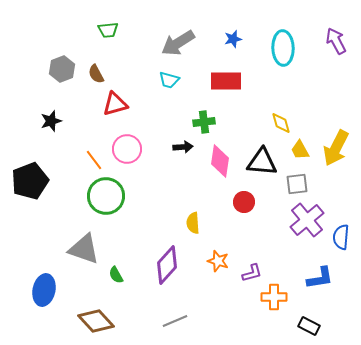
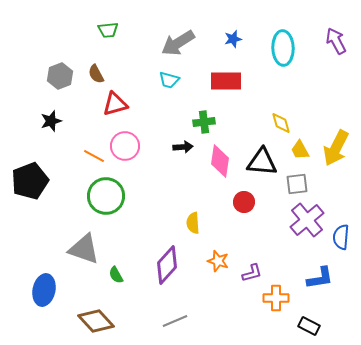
gray hexagon: moved 2 px left, 7 px down
pink circle: moved 2 px left, 3 px up
orange line: moved 4 px up; rotated 25 degrees counterclockwise
orange cross: moved 2 px right, 1 px down
